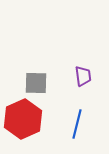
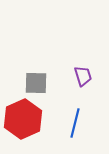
purple trapezoid: rotated 10 degrees counterclockwise
blue line: moved 2 px left, 1 px up
